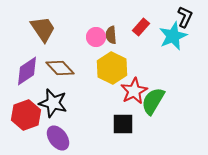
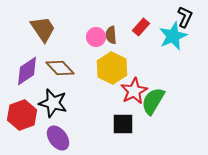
red hexagon: moved 4 px left
